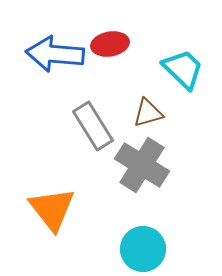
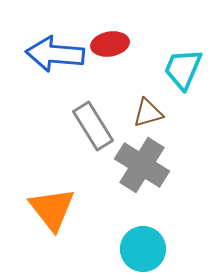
cyan trapezoid: rotated 111 degrees counterclockwise
